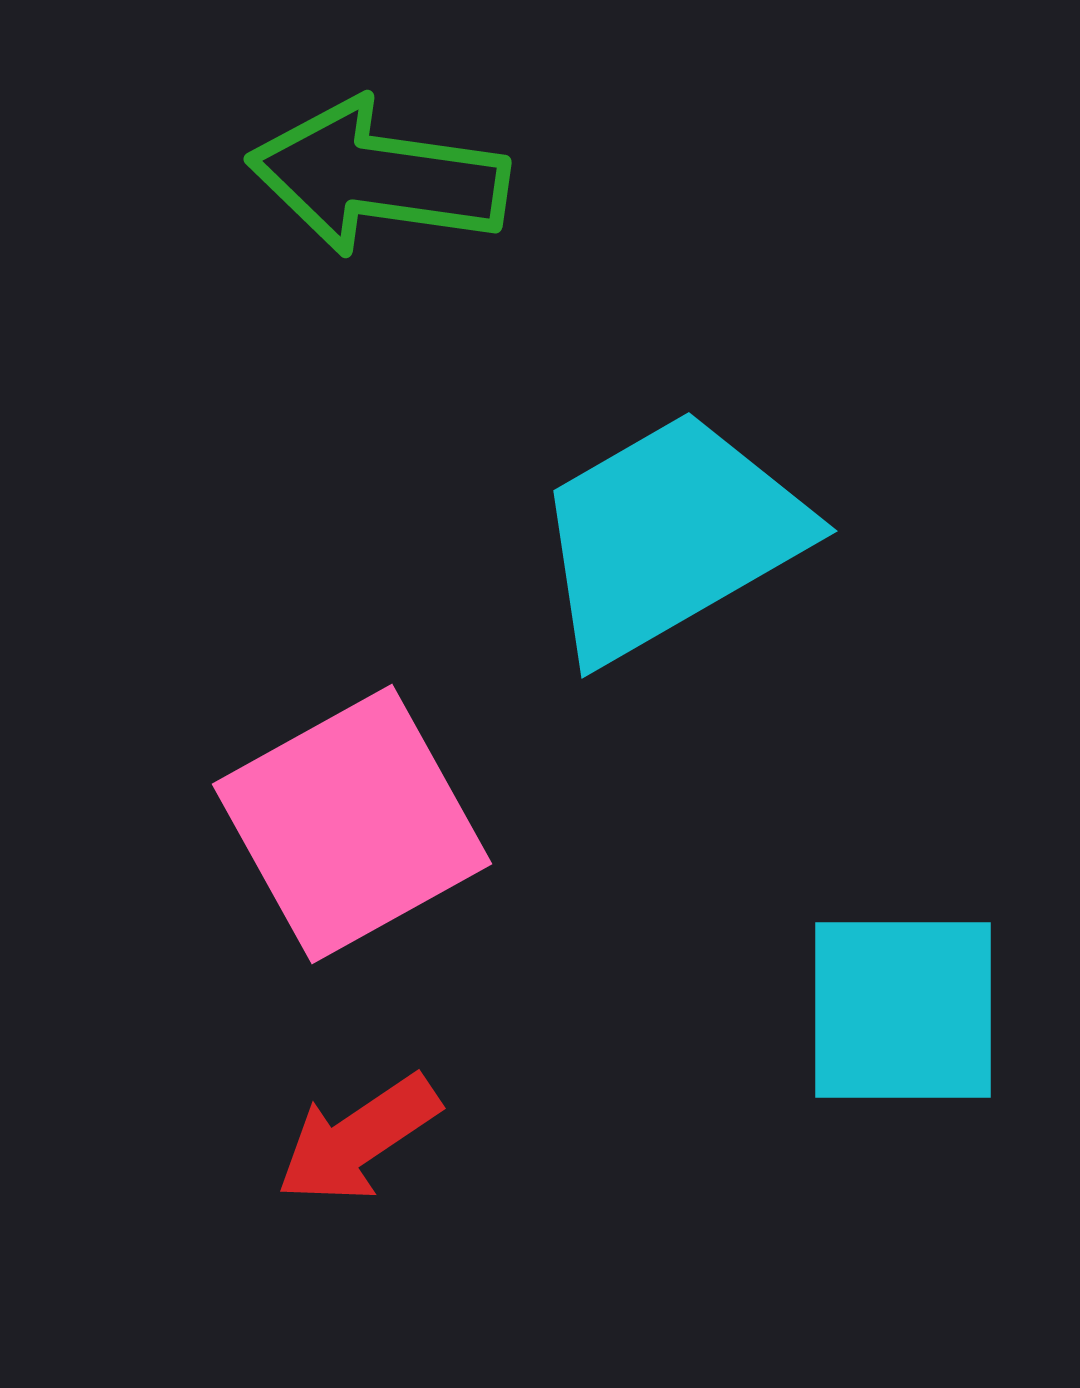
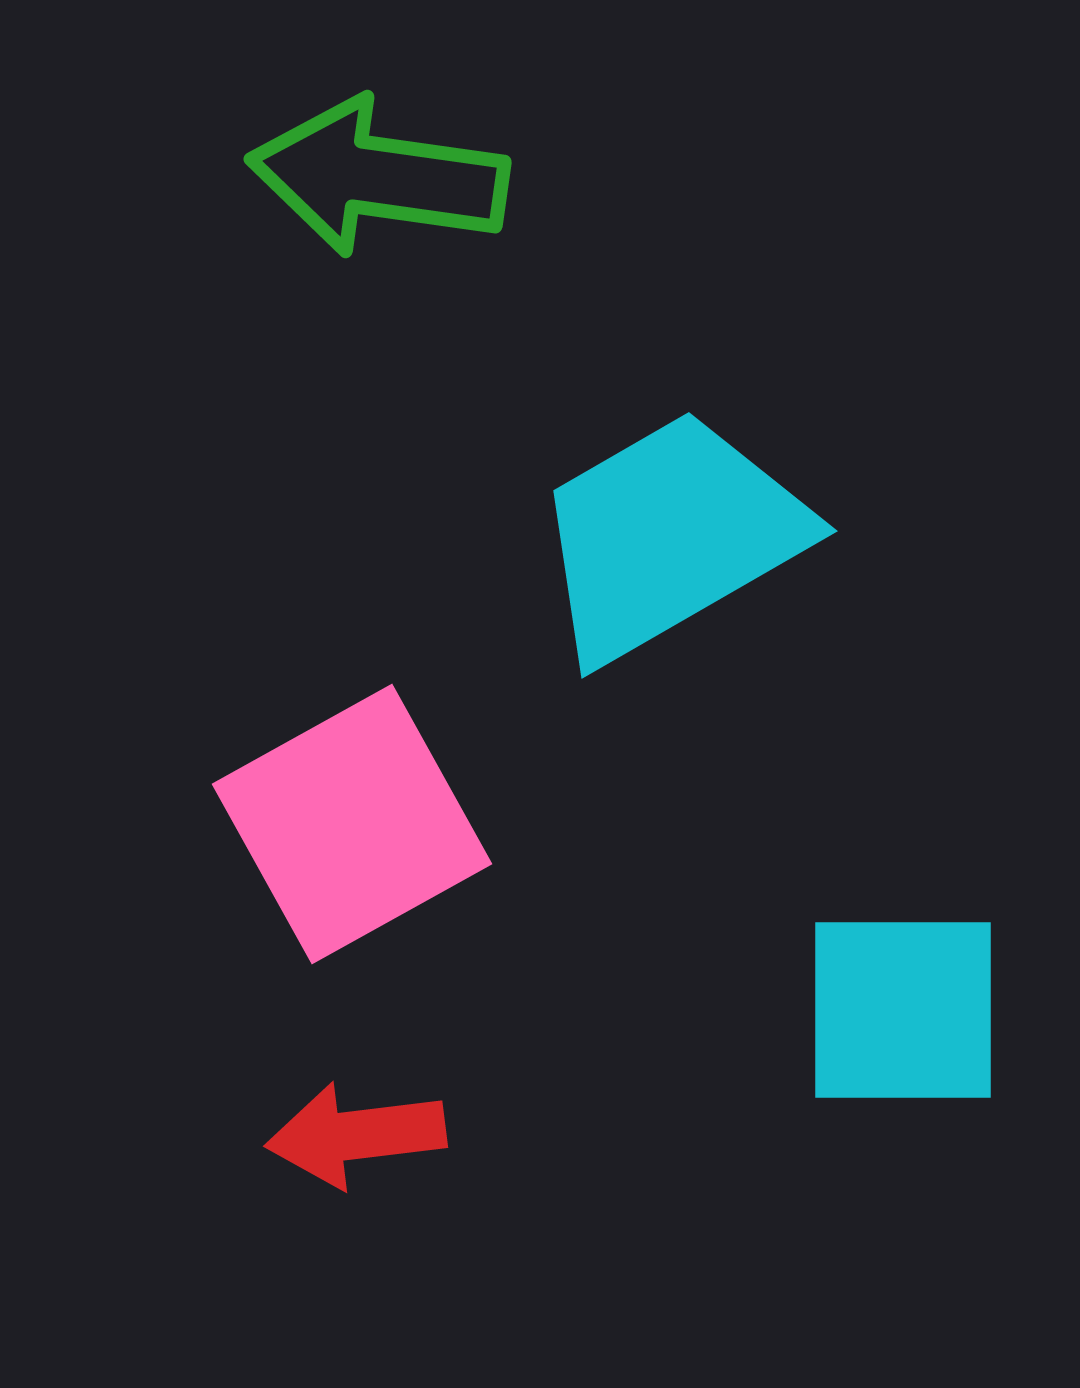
red arrow: moved 2 px left, 4 px up; rotated 27 degrees clockwise
